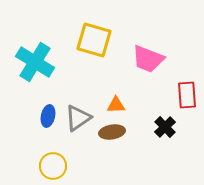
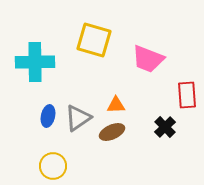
cyan cross: rotated 33 degrees counterclockwise
brown ellipse: rotated 15 degrees counterclockwise
